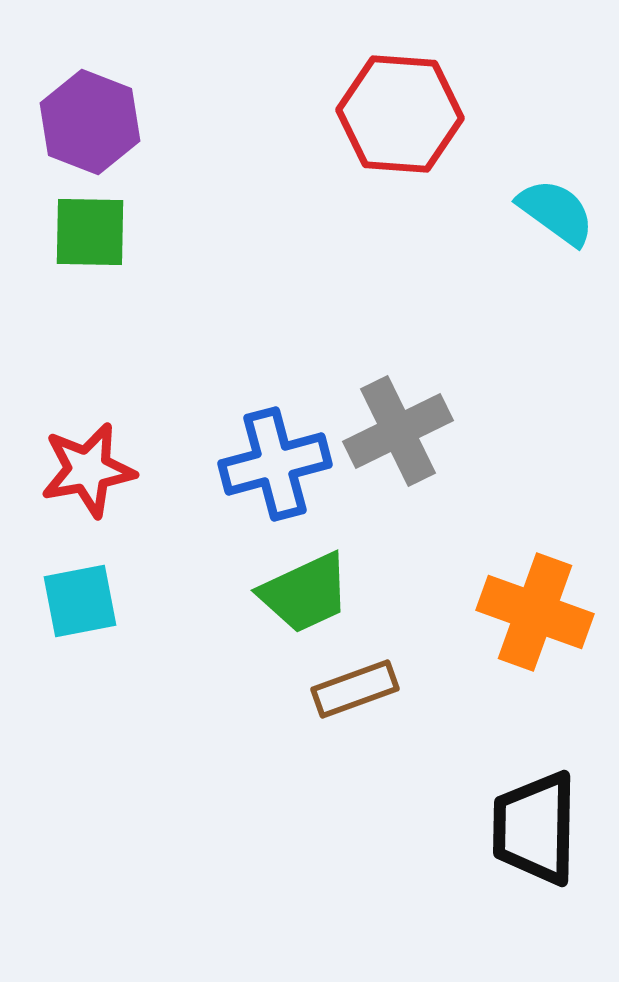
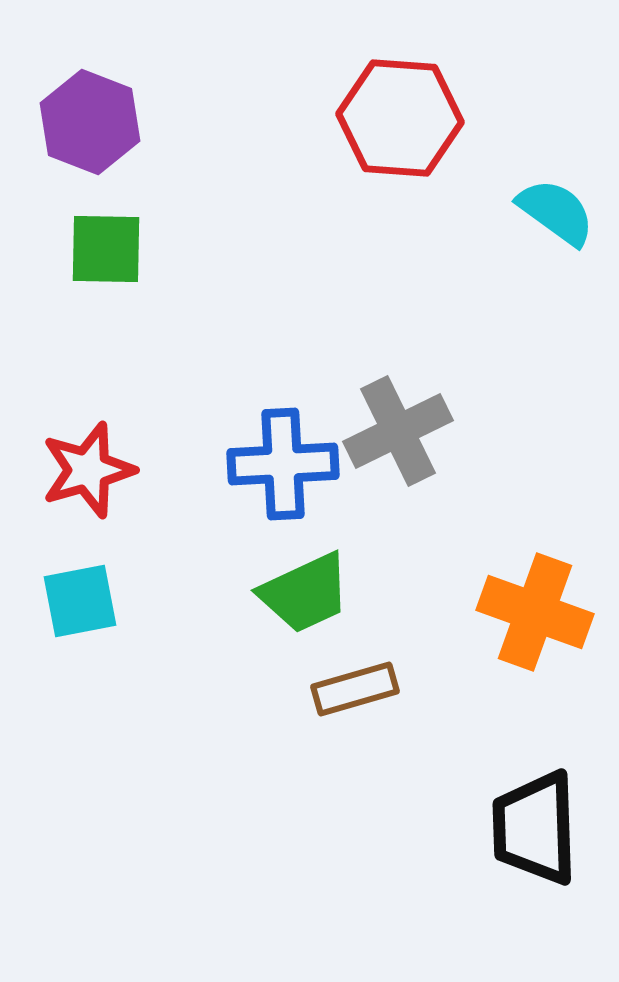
red hexagon: moved 4 px down
green square: moved 16 px right, 17 px down
blue cross: moved 8 px right; rotated 12 degrees clockwise
red star: rotated 6 degrees counterclockwise
brown rectangle: rotated 4 degrees clockwise
black trapezoid: rotated 3 degrees counterclockwise
